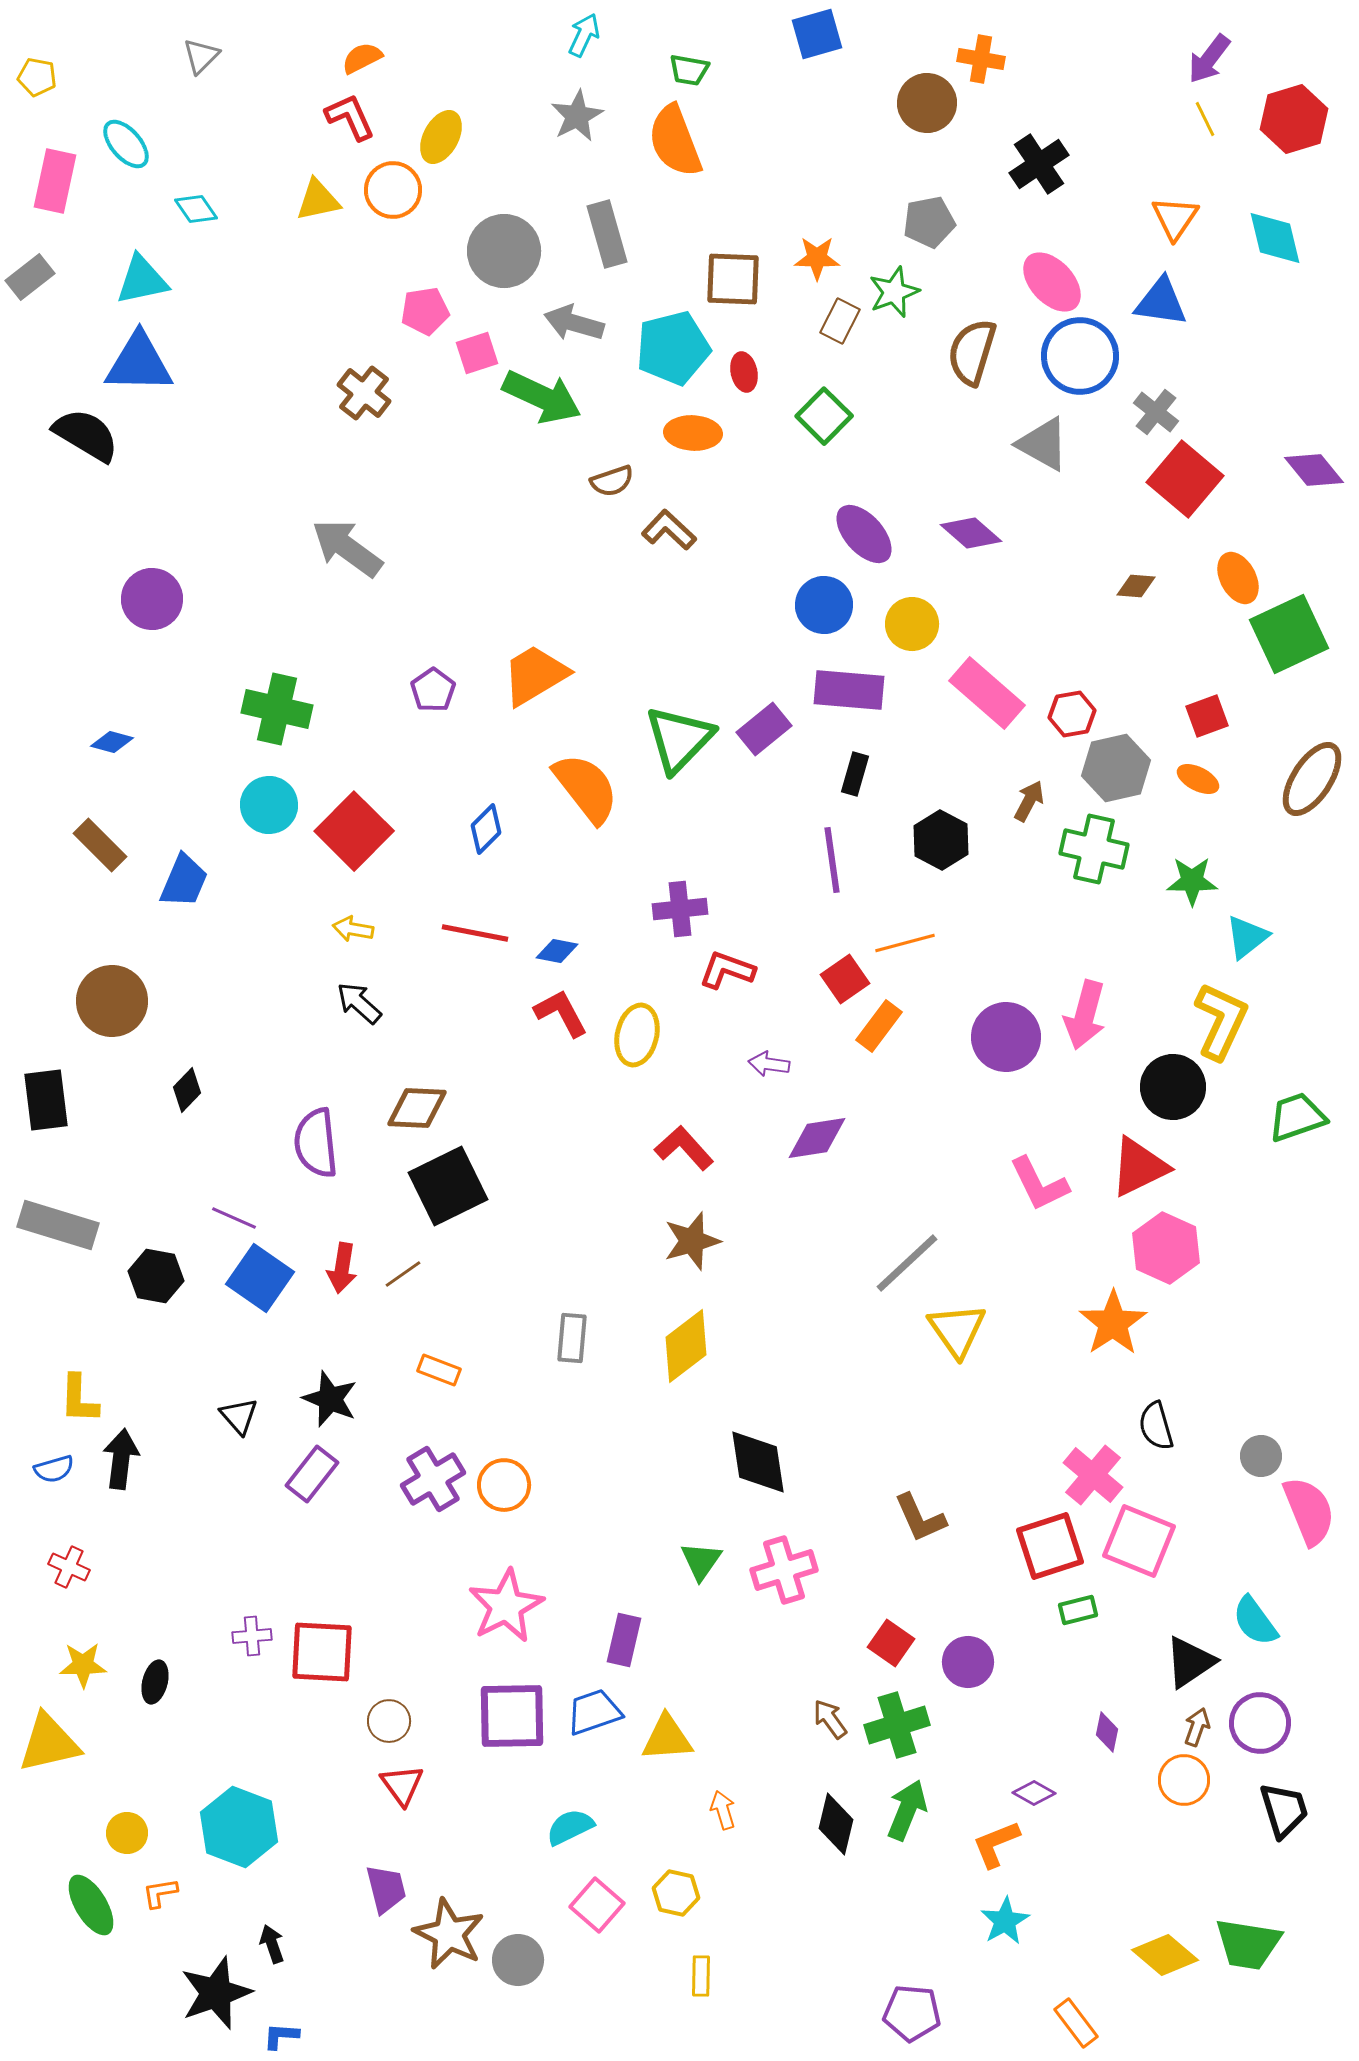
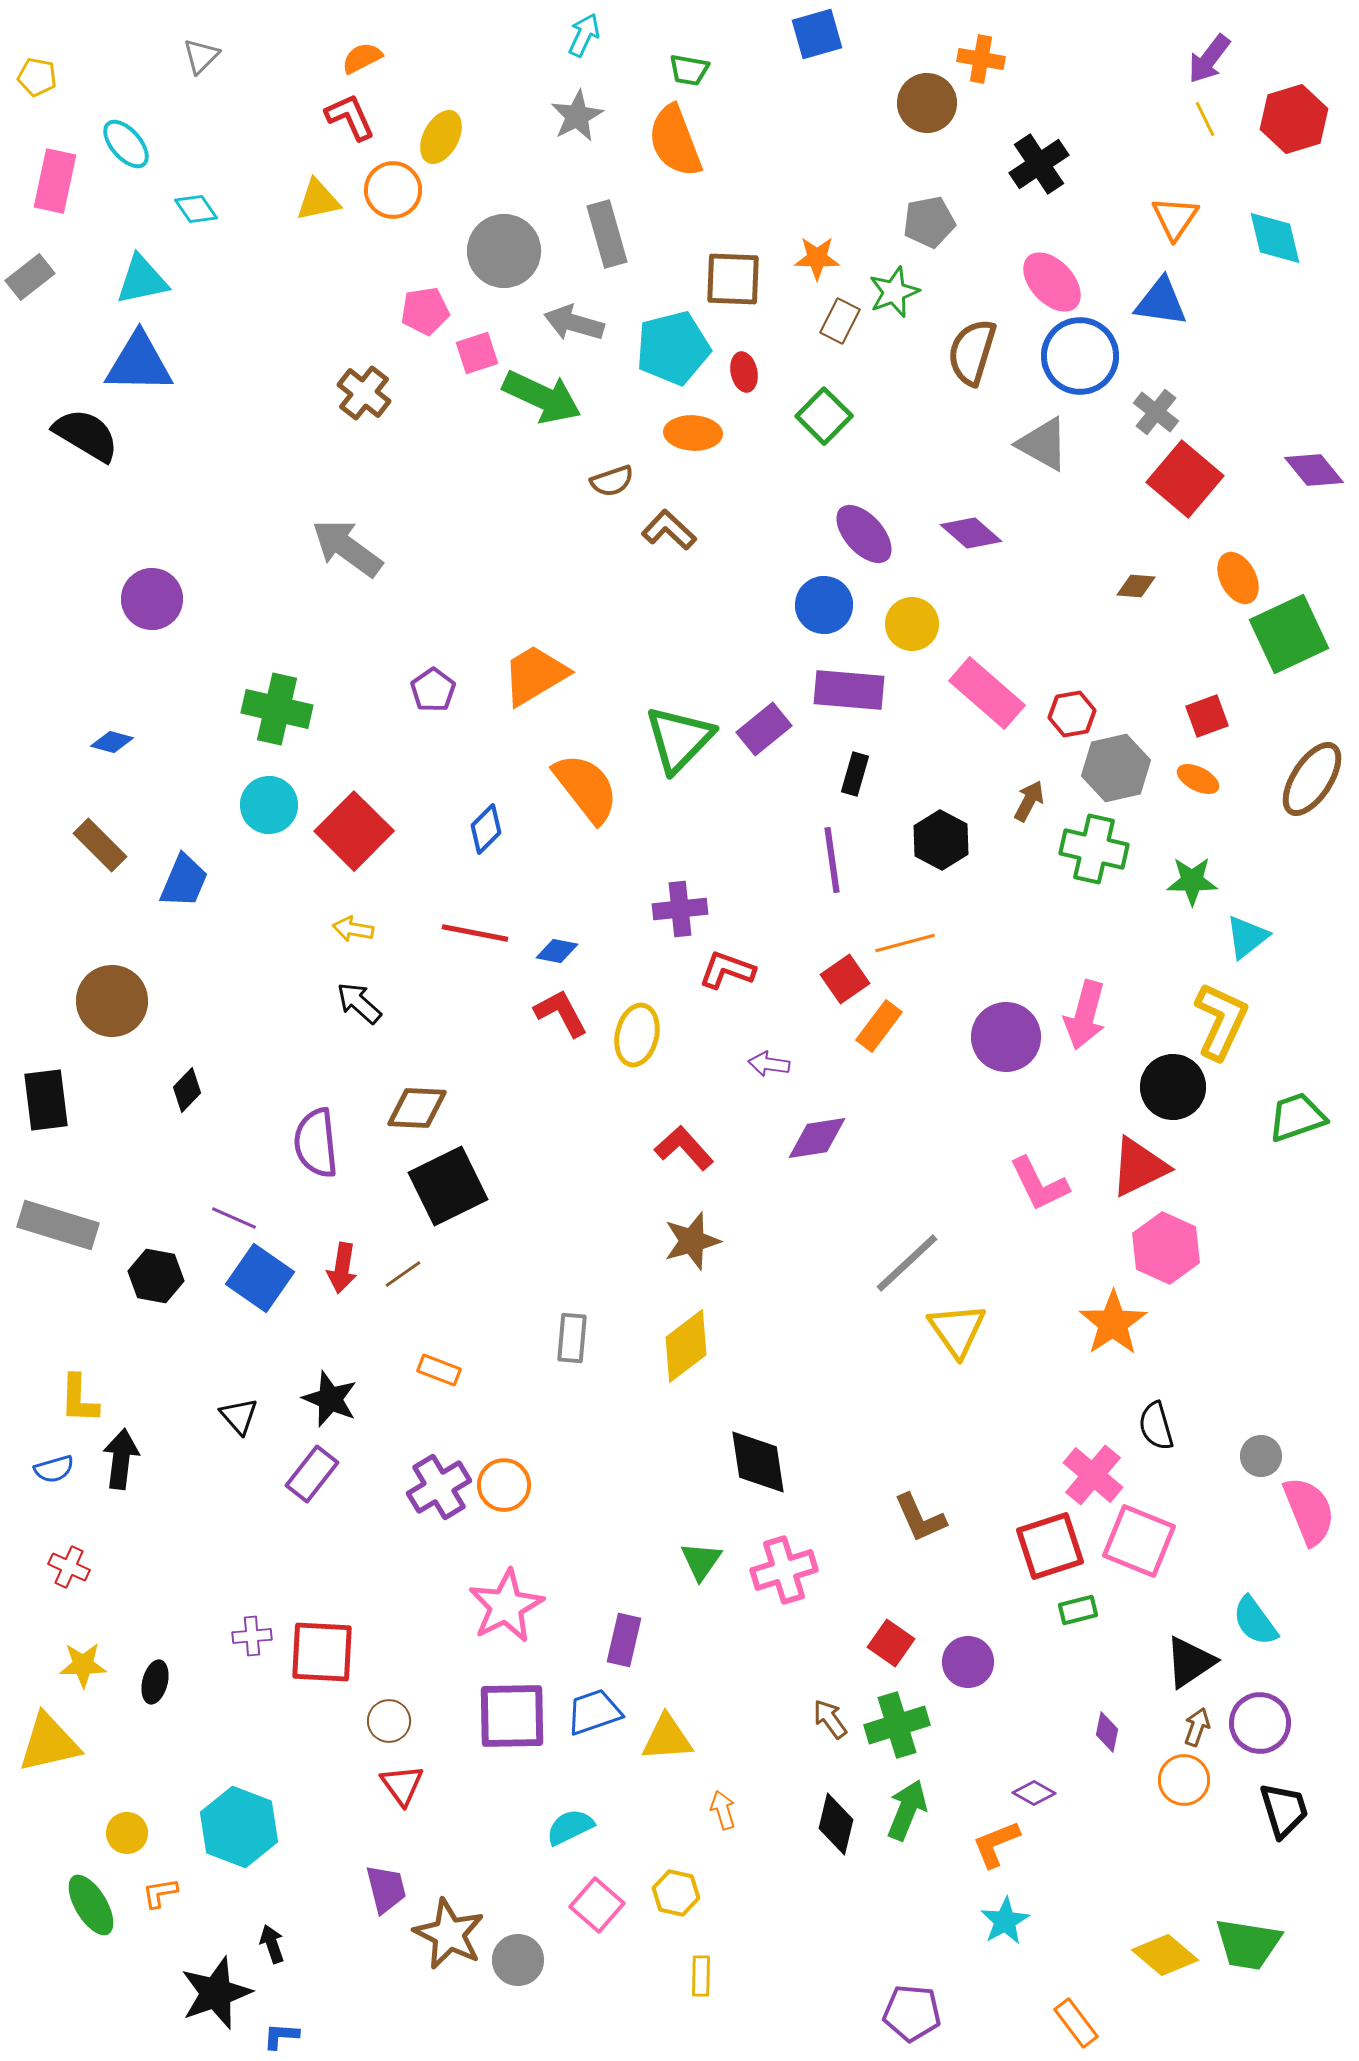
purple cross at (433, 1479): moved 6 px right, 8 px down
